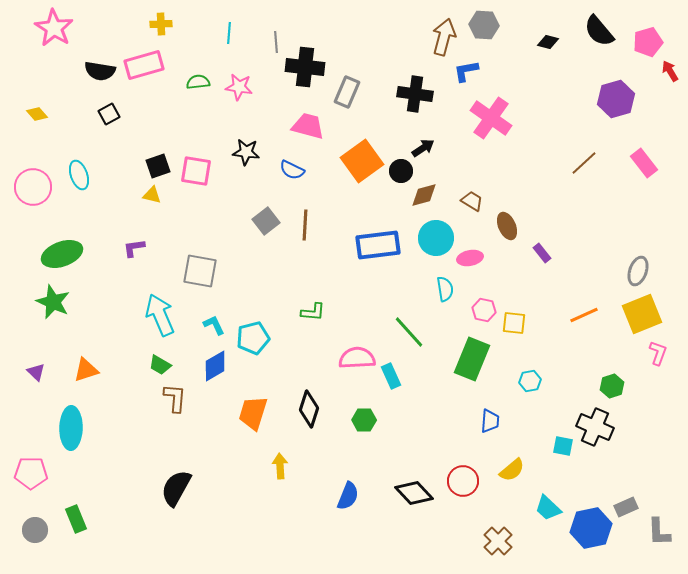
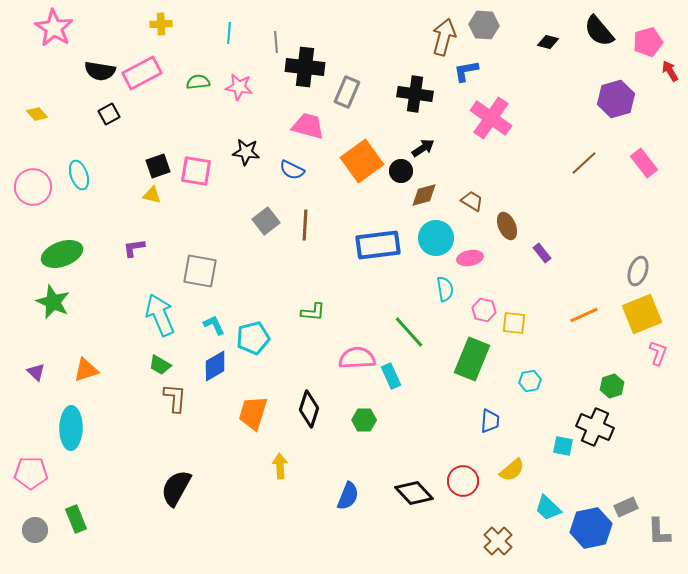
pink rectangle at (144, 65): moved 2 px left, 8 px down; rotated 12 degrees counterclockwise
